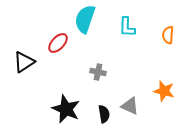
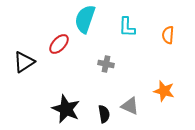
red ellipse: moved 1 px right, 1 px down
gray cross: moved 8 px right, 8 px up
